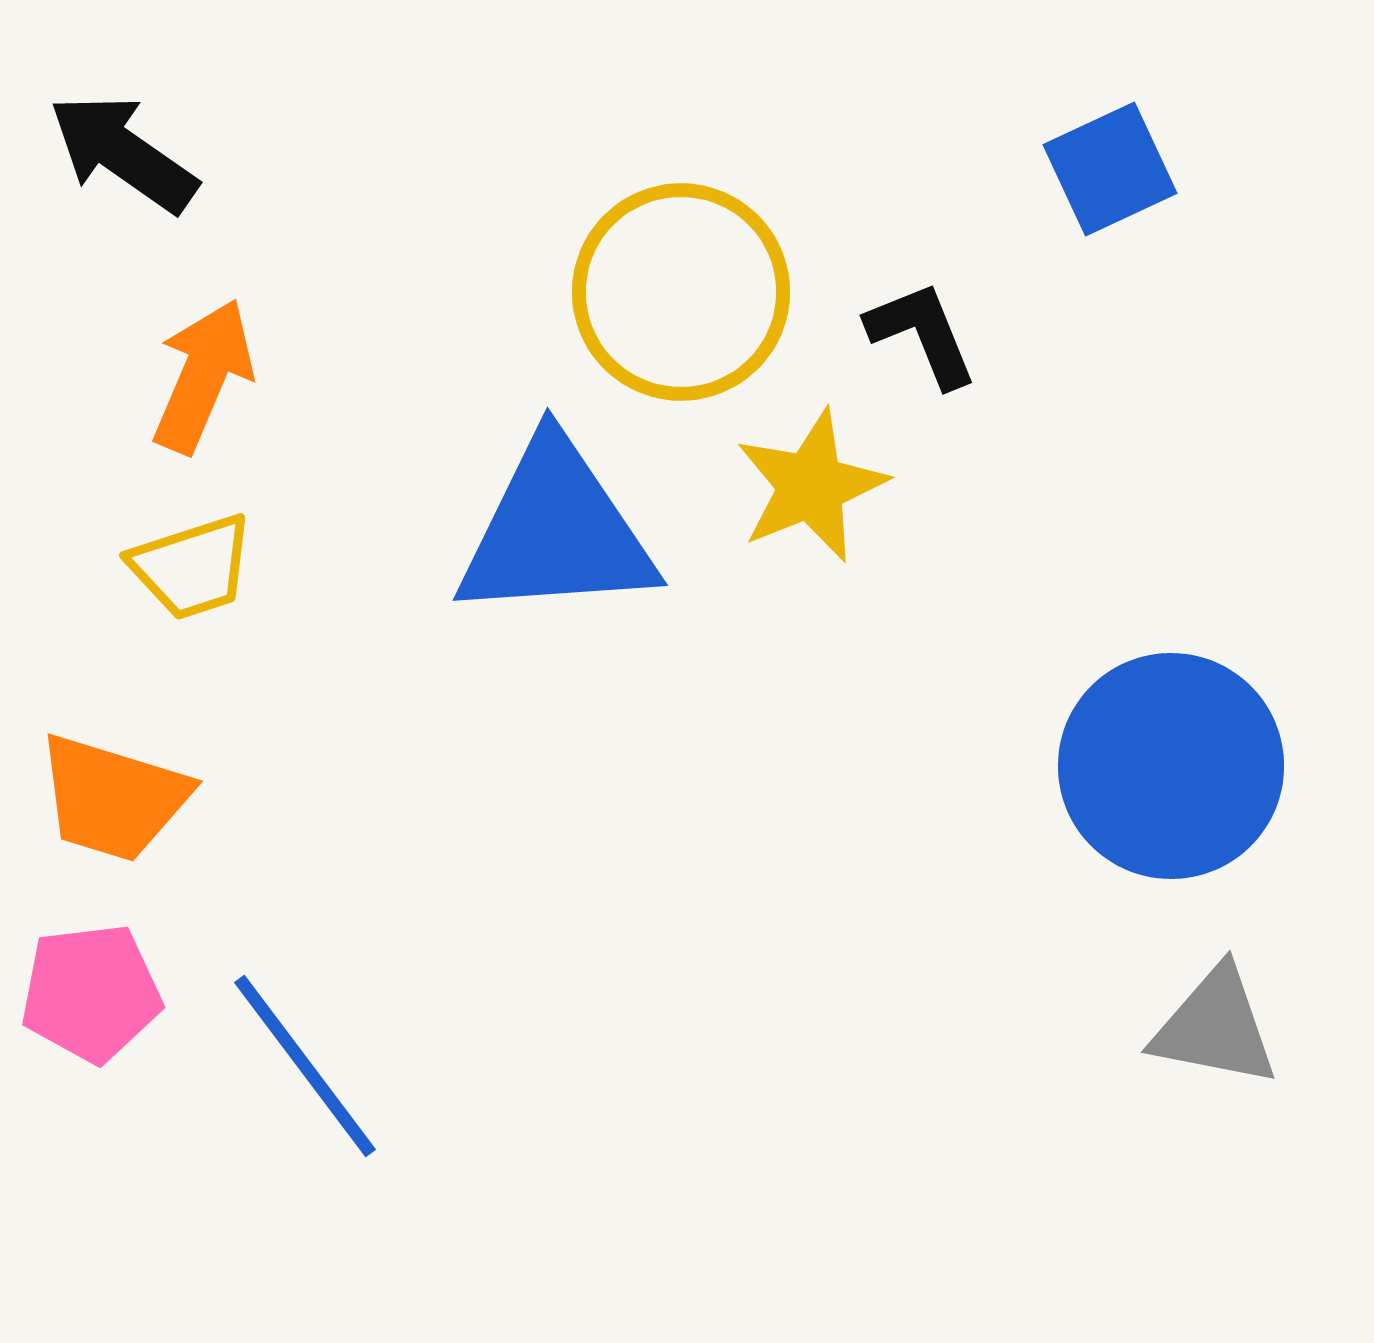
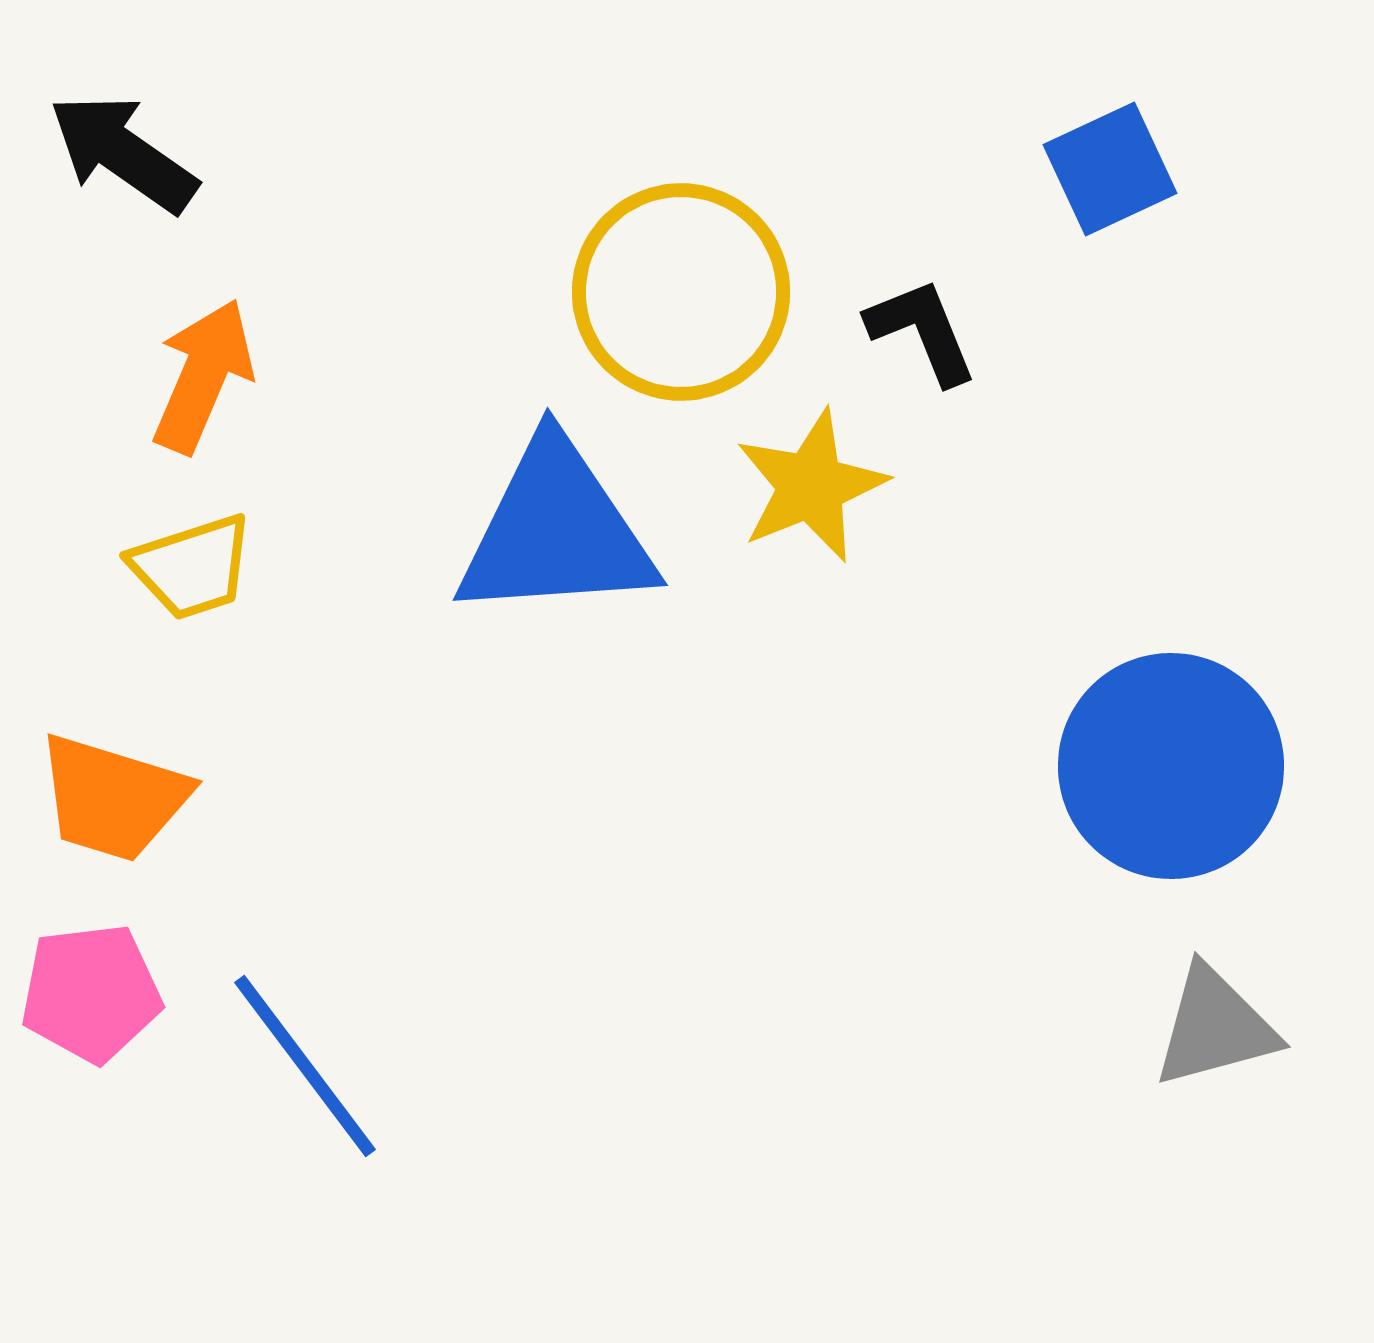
black L-shape: moved 3 px up
gray triangle: rotated 26 degrees counterclockwise
